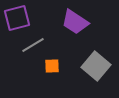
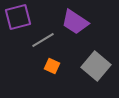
purple square: moved 1 px right, 1 px up
gray line: moved 10 px right, 5 px up
orange square: rotated 28 degrees clockwise
